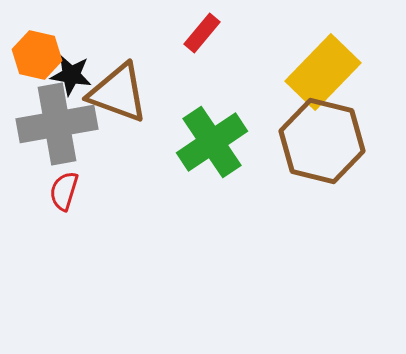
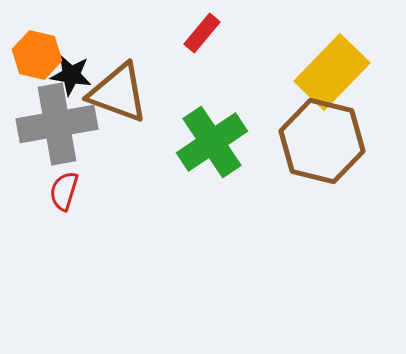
yellow rectangle: moved 9 px right
